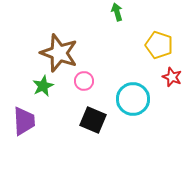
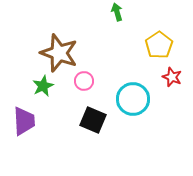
yellow pentagon: rotated 20 degrees clockwise
